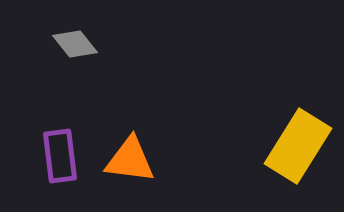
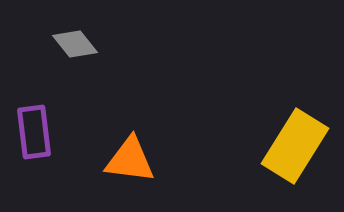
yellow rectangle: moved 3 px left
purple rectangle: moved 26 px left, 24 px up
